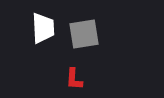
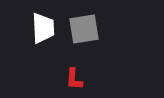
gray square: moved 5 px up
